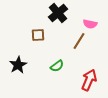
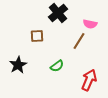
brown square: moved 1 px left, 1 px down
